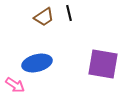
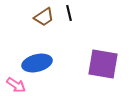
pink arrow: moved 1 px right
